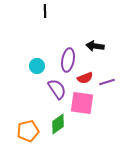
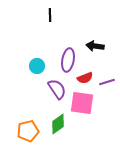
black line: moved 5 px right, 4 px down
